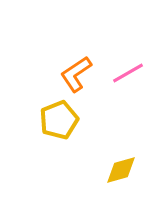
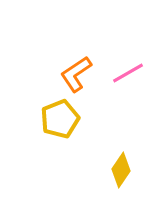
yellow pentagon: moved 1 px right, 1 px up
yellow diamond: rotated 40 degrees counterclockwise
